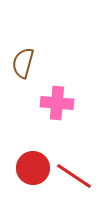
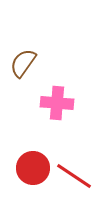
brown semicircle: rotated 20 degrees clockwise
